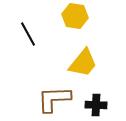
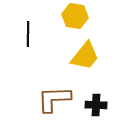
black line: rotated 30 degrees clockwise
yellow trapezoid: moved 2 px right, 7 px up
